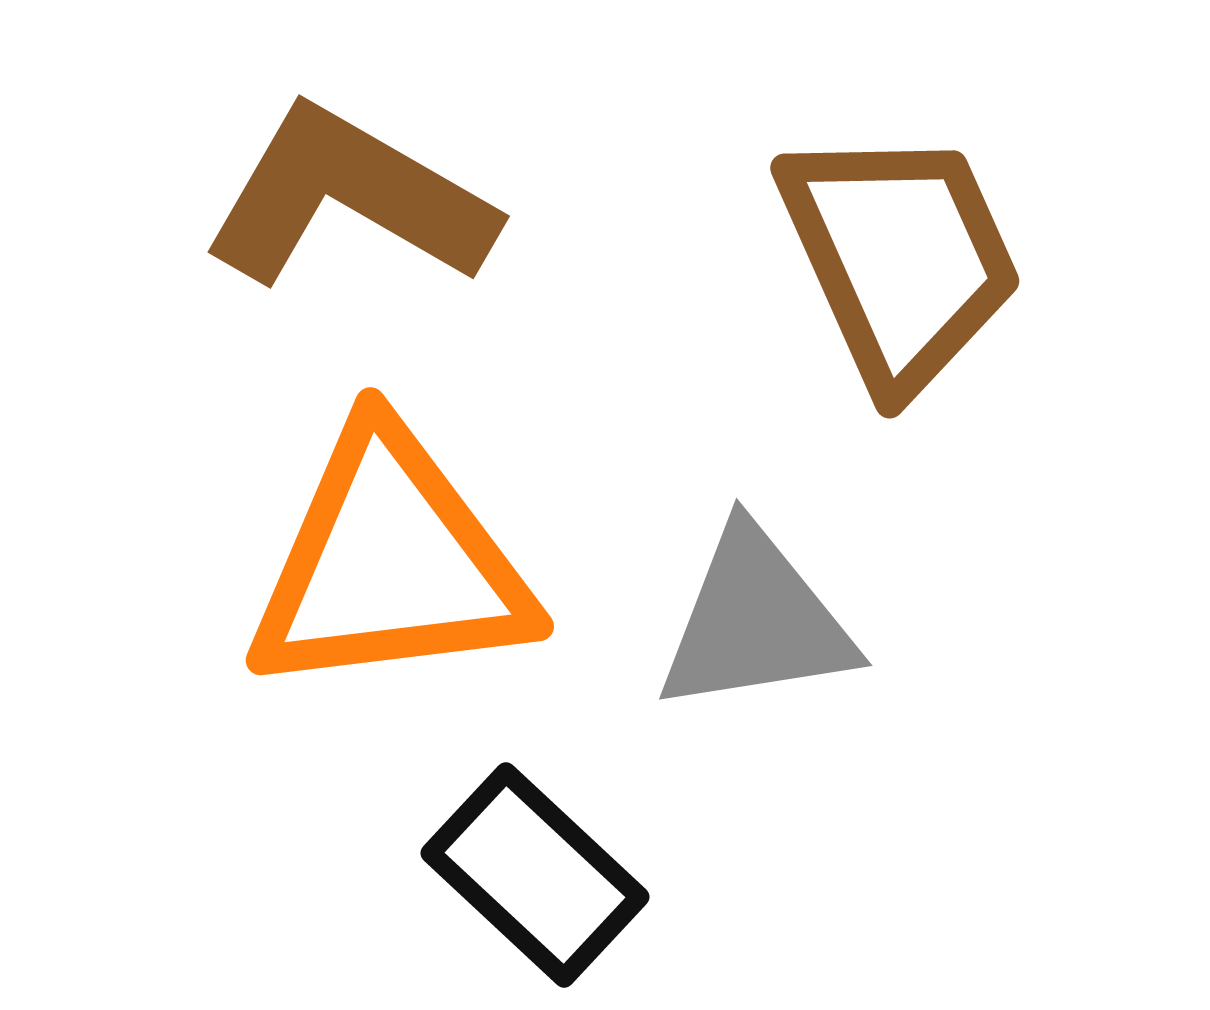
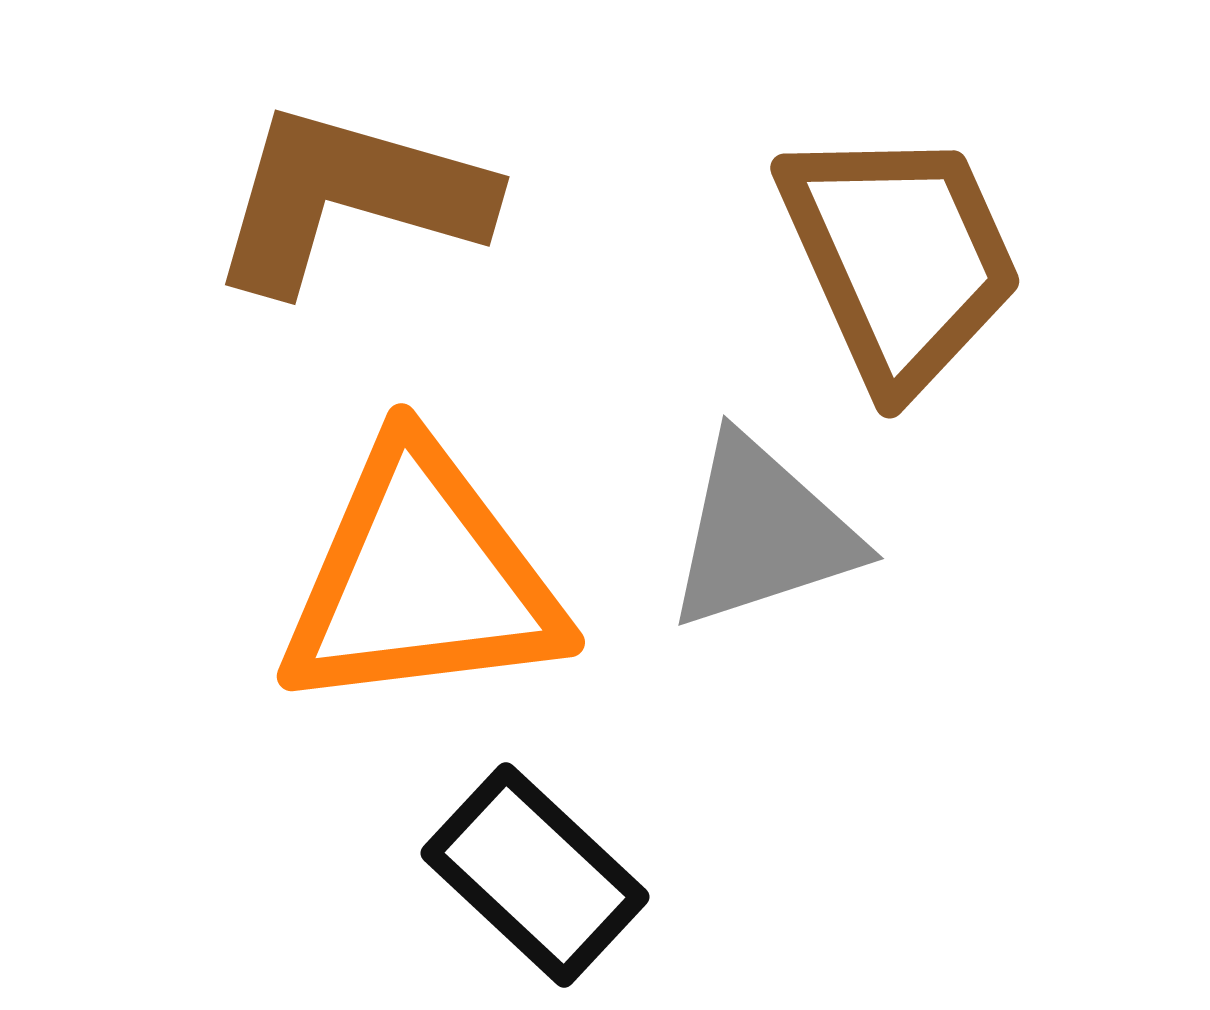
brown L-shape: rotated 14 degrees counterclockwise
orange triangle: moved 31 px right, 16 px down
gray triangle: moved 6 px right, 88 px up; rotated 9 degrees counterclockwise
